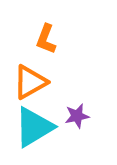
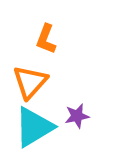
orange triangle: rotated 18 degrees counterclockwise
